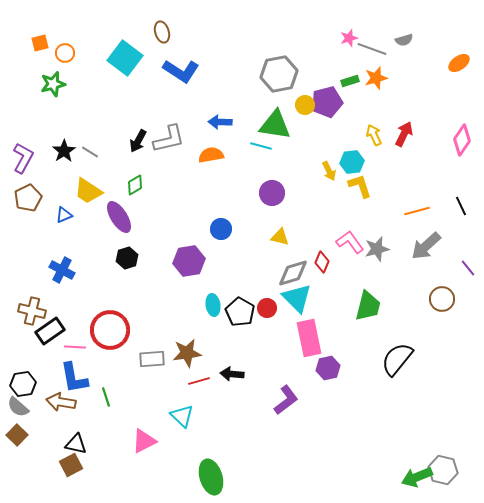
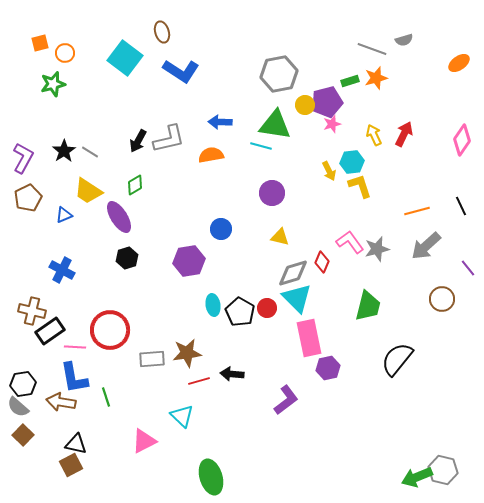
pink star at (349, 38): moved 17 px left, 86 px down
brown square at (17, 435): moved 6 px right
